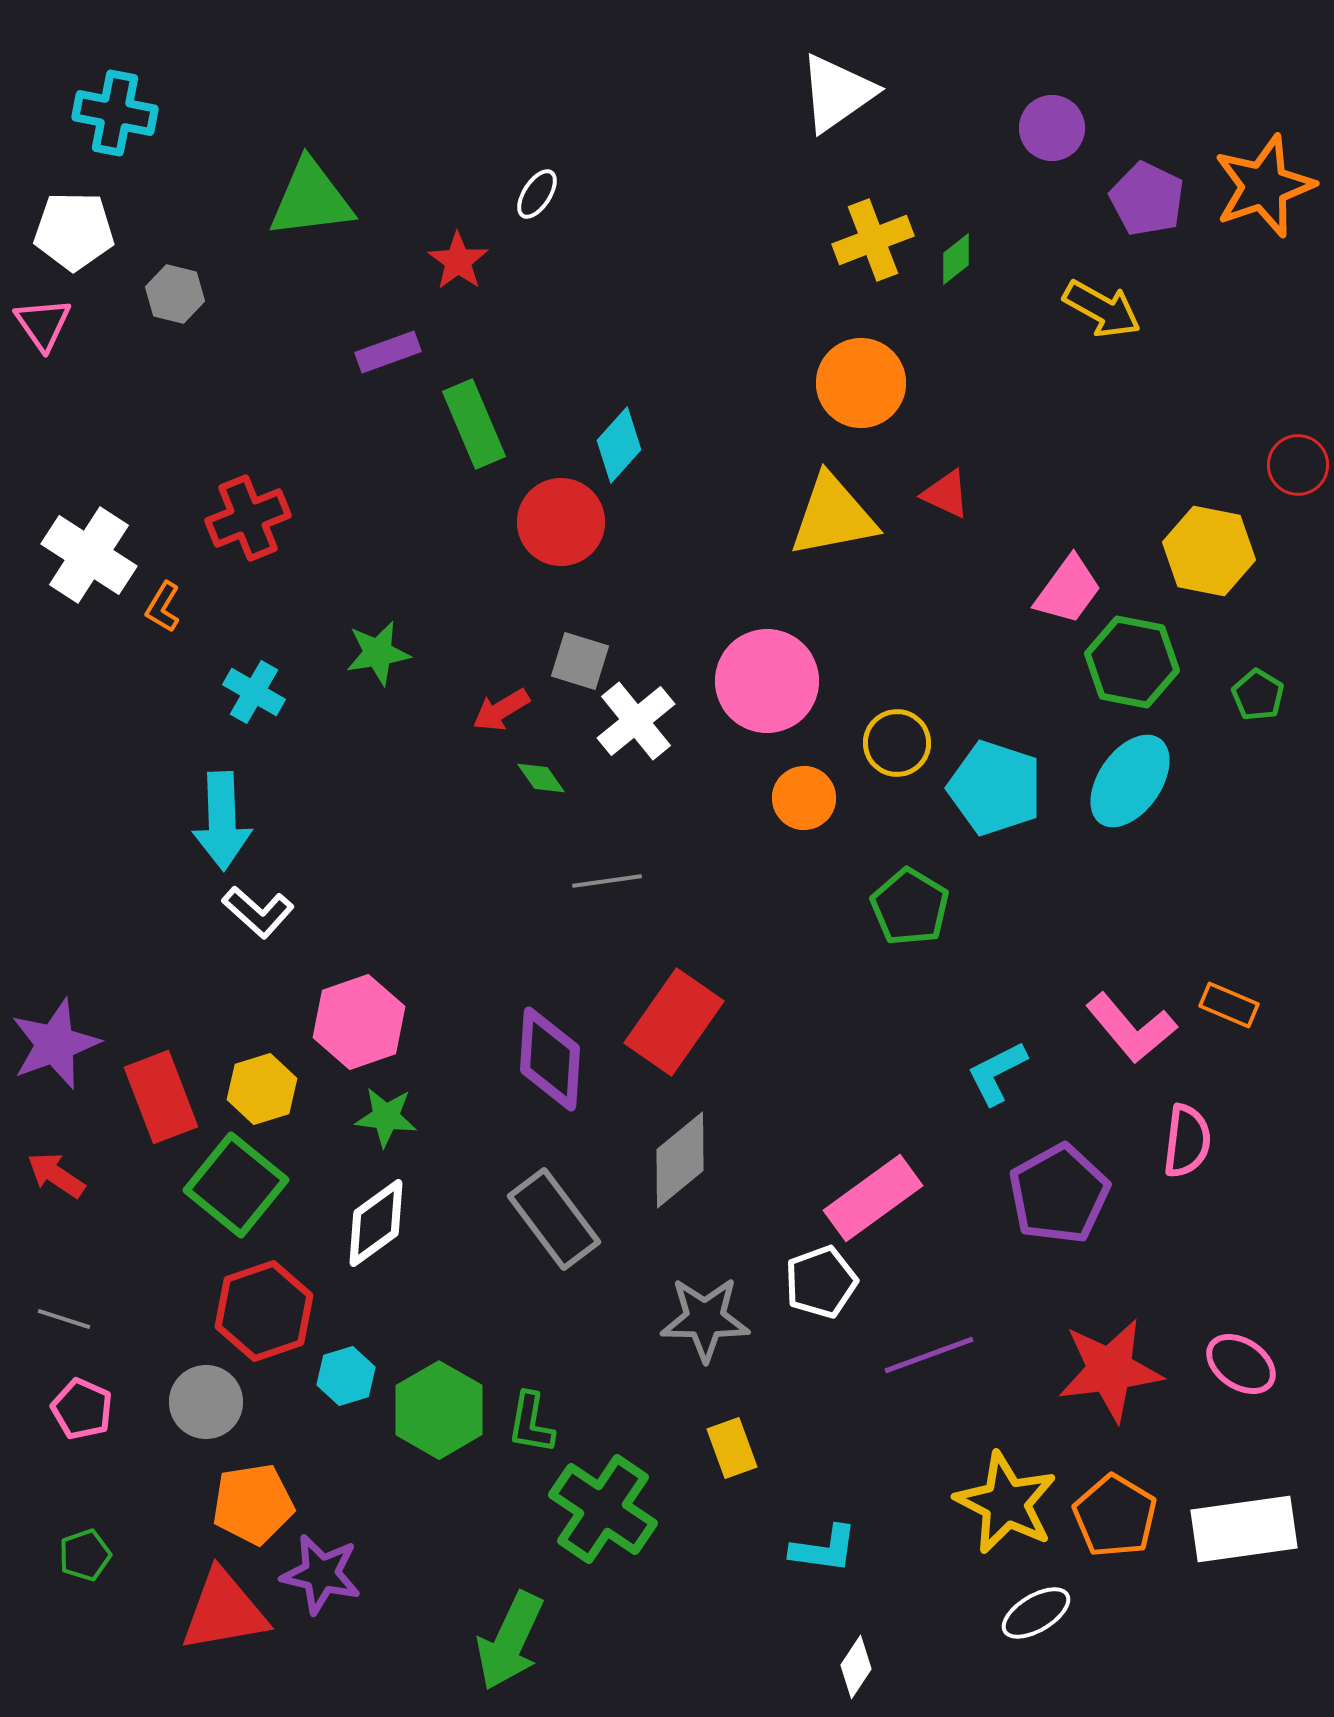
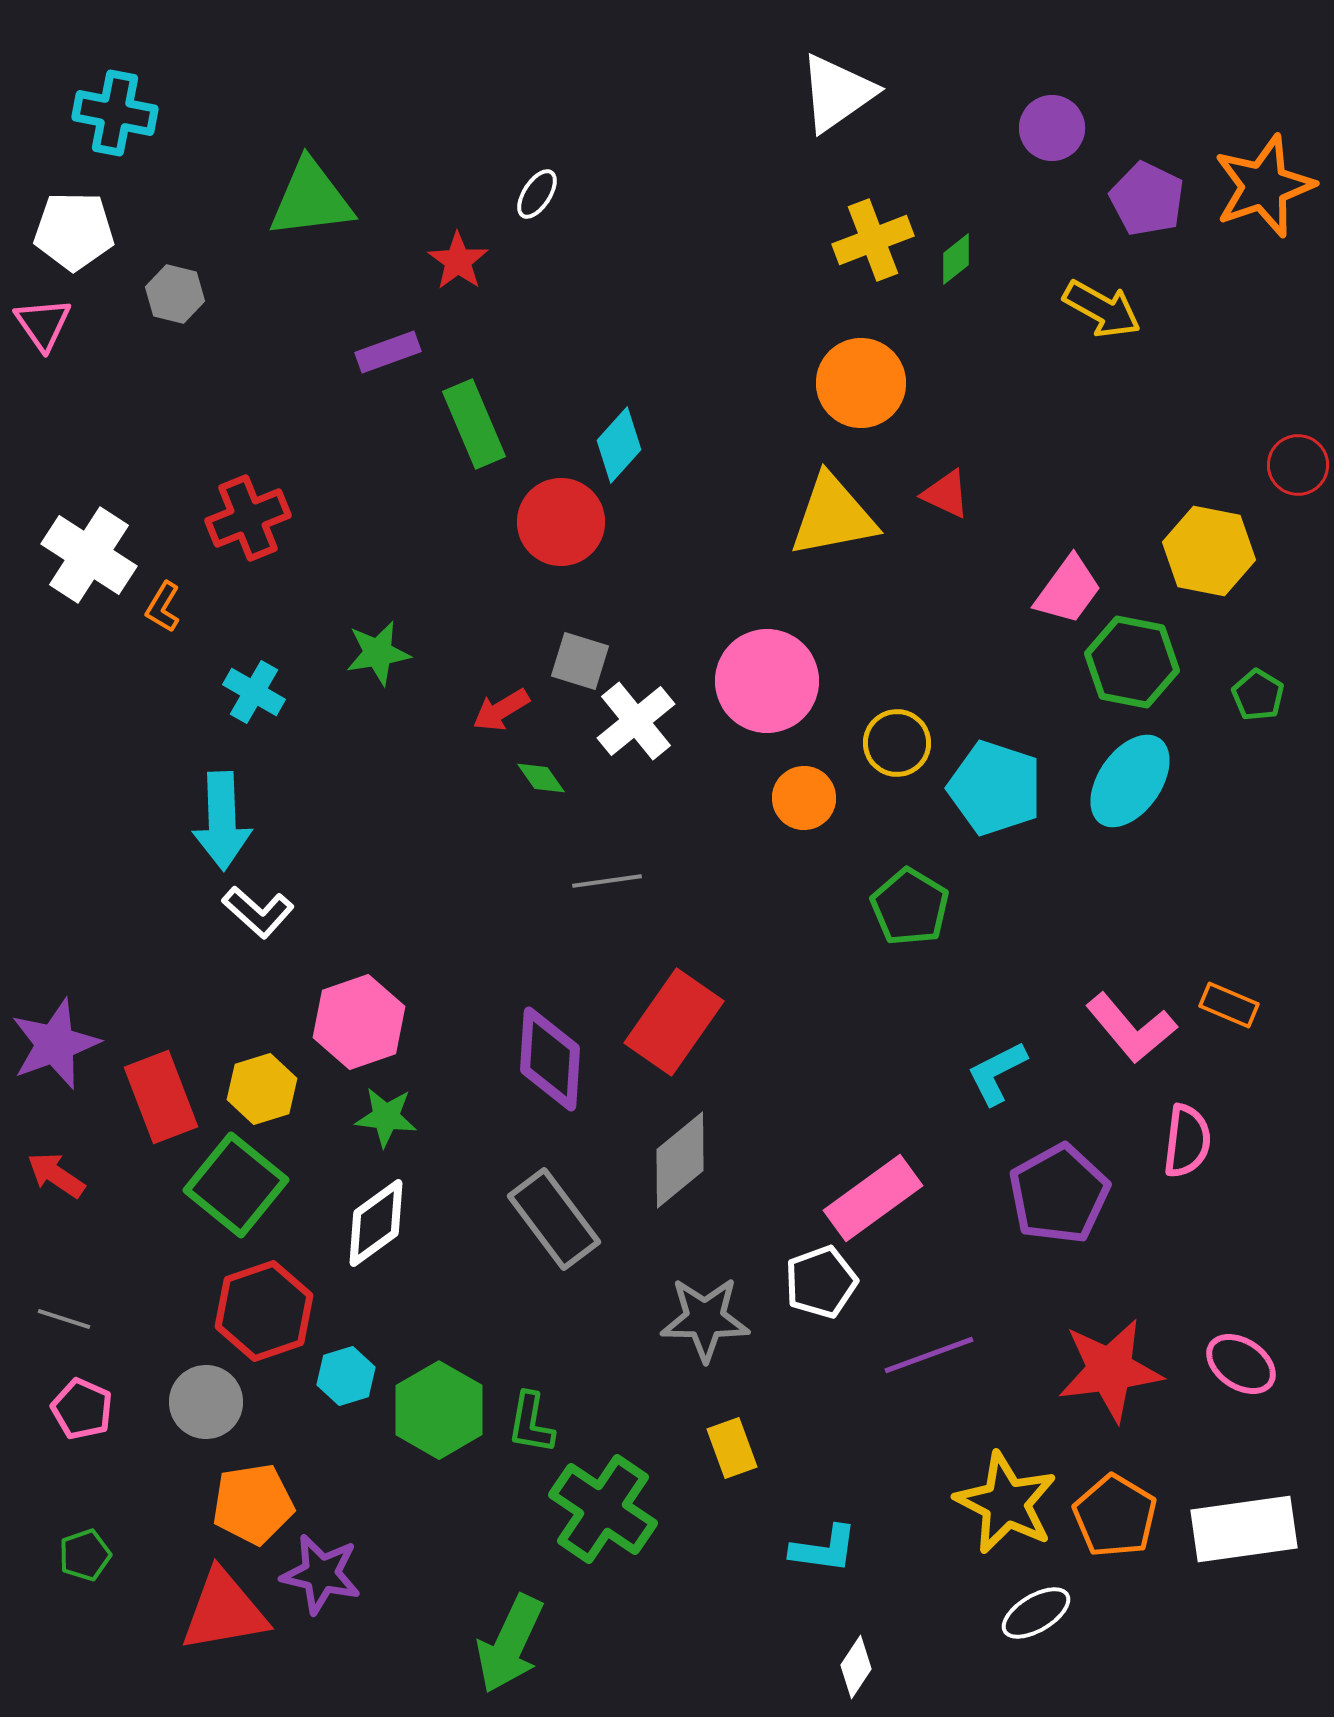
green arrow at (510, 1641): moved 3 px down
